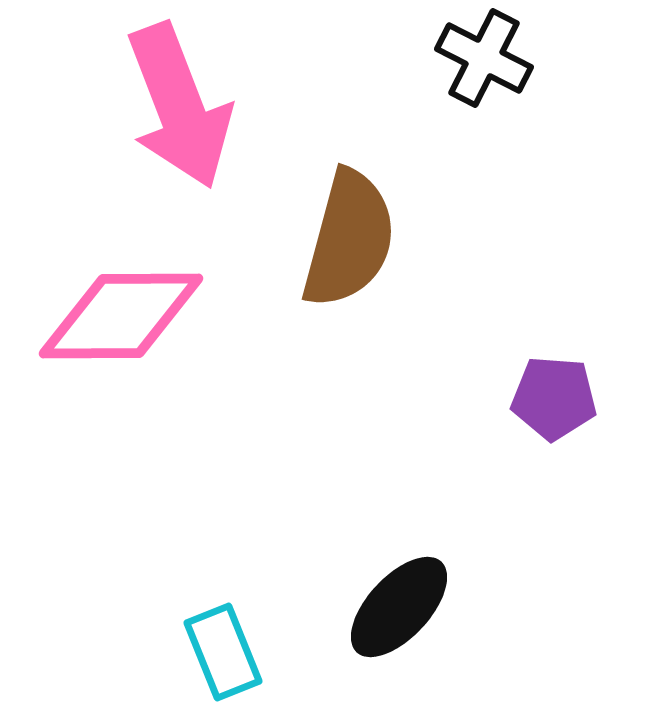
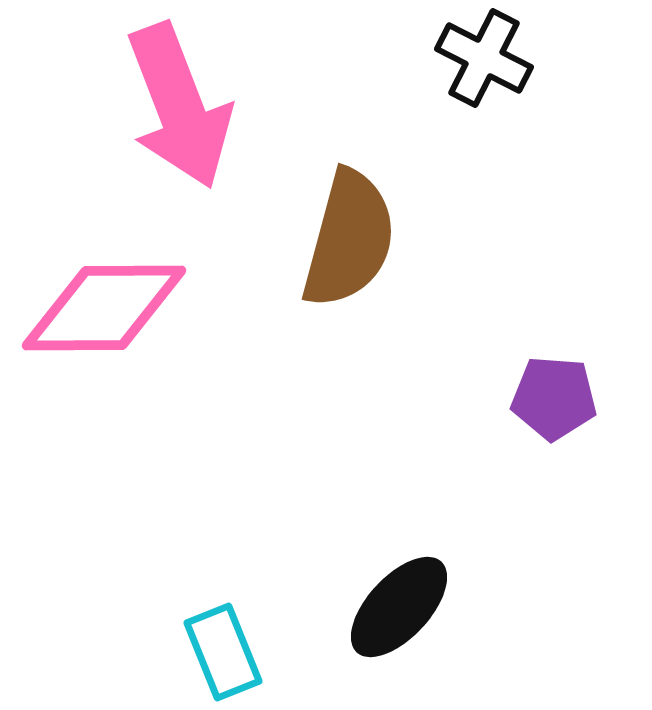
pink diamond: moved 17 px left, 8 px up
